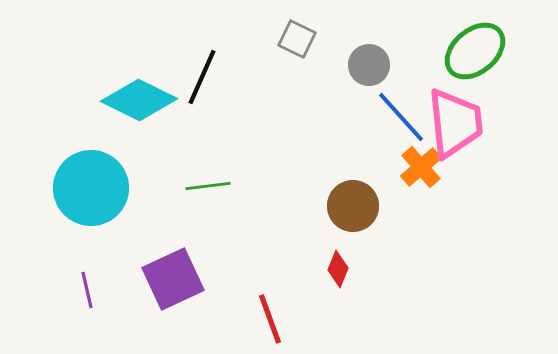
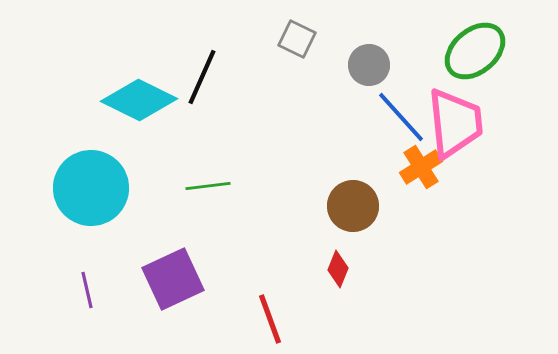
orange cross: rotated 9 degrees clockwise
